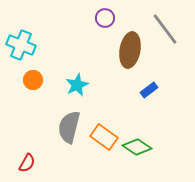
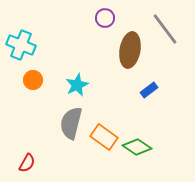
gray semicircle: moved 2 px right, 4 px up
